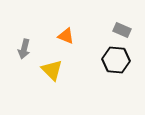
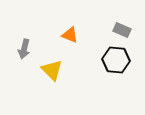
orange triangle: moved 4 px right, 1 px up
